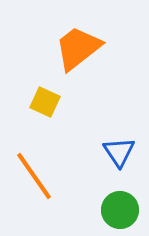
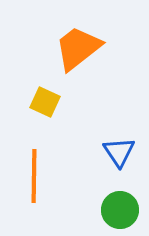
orange line: rotated 36 degrees clockwise
